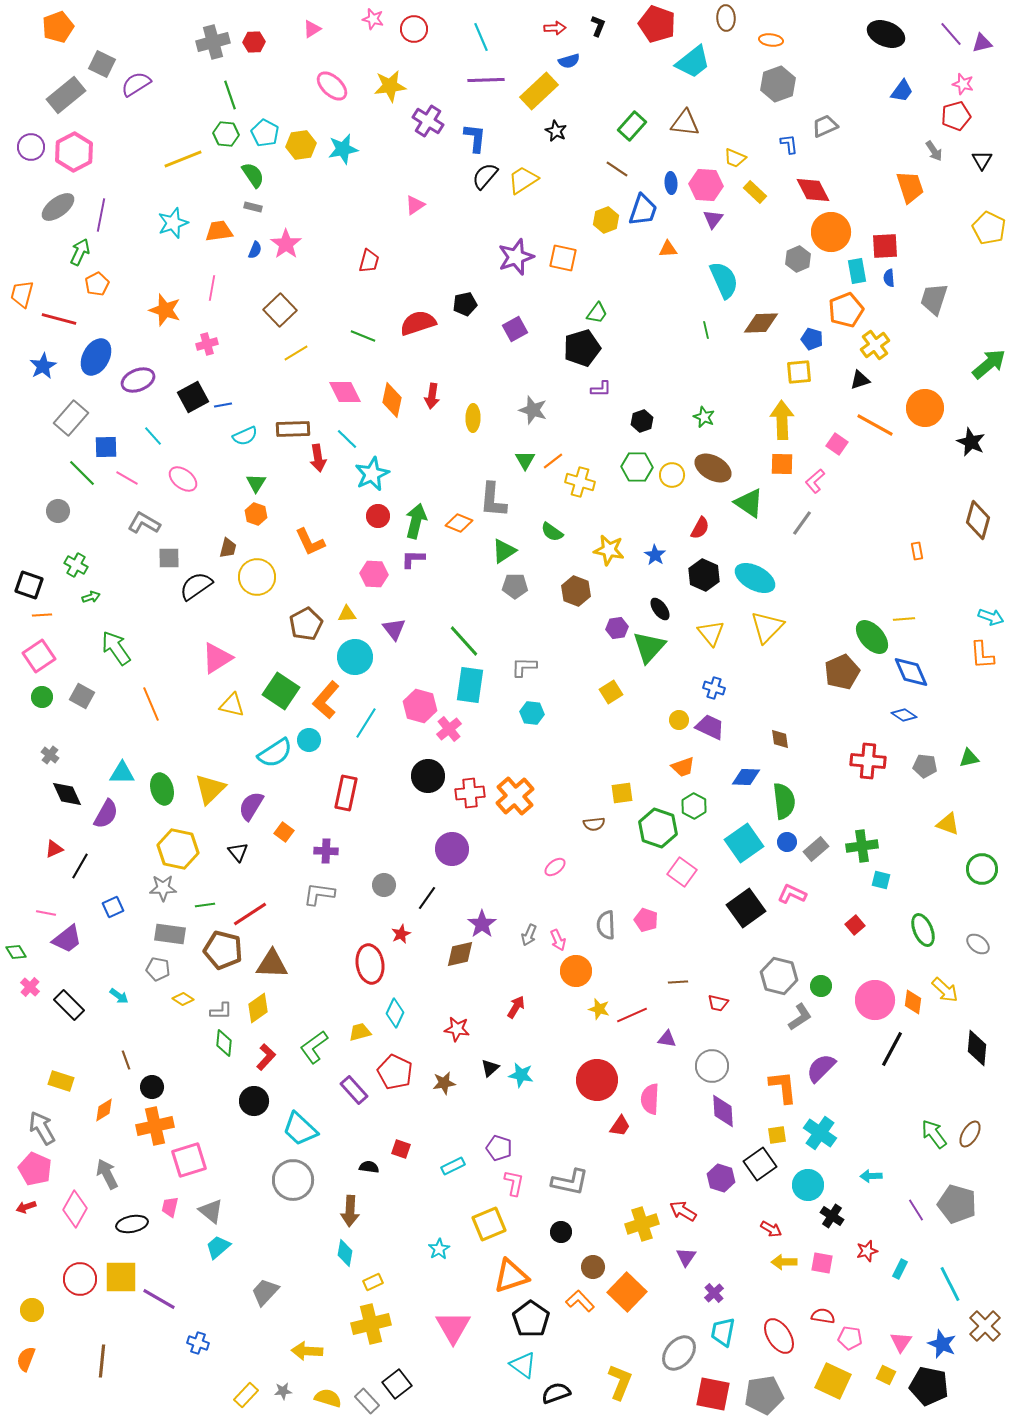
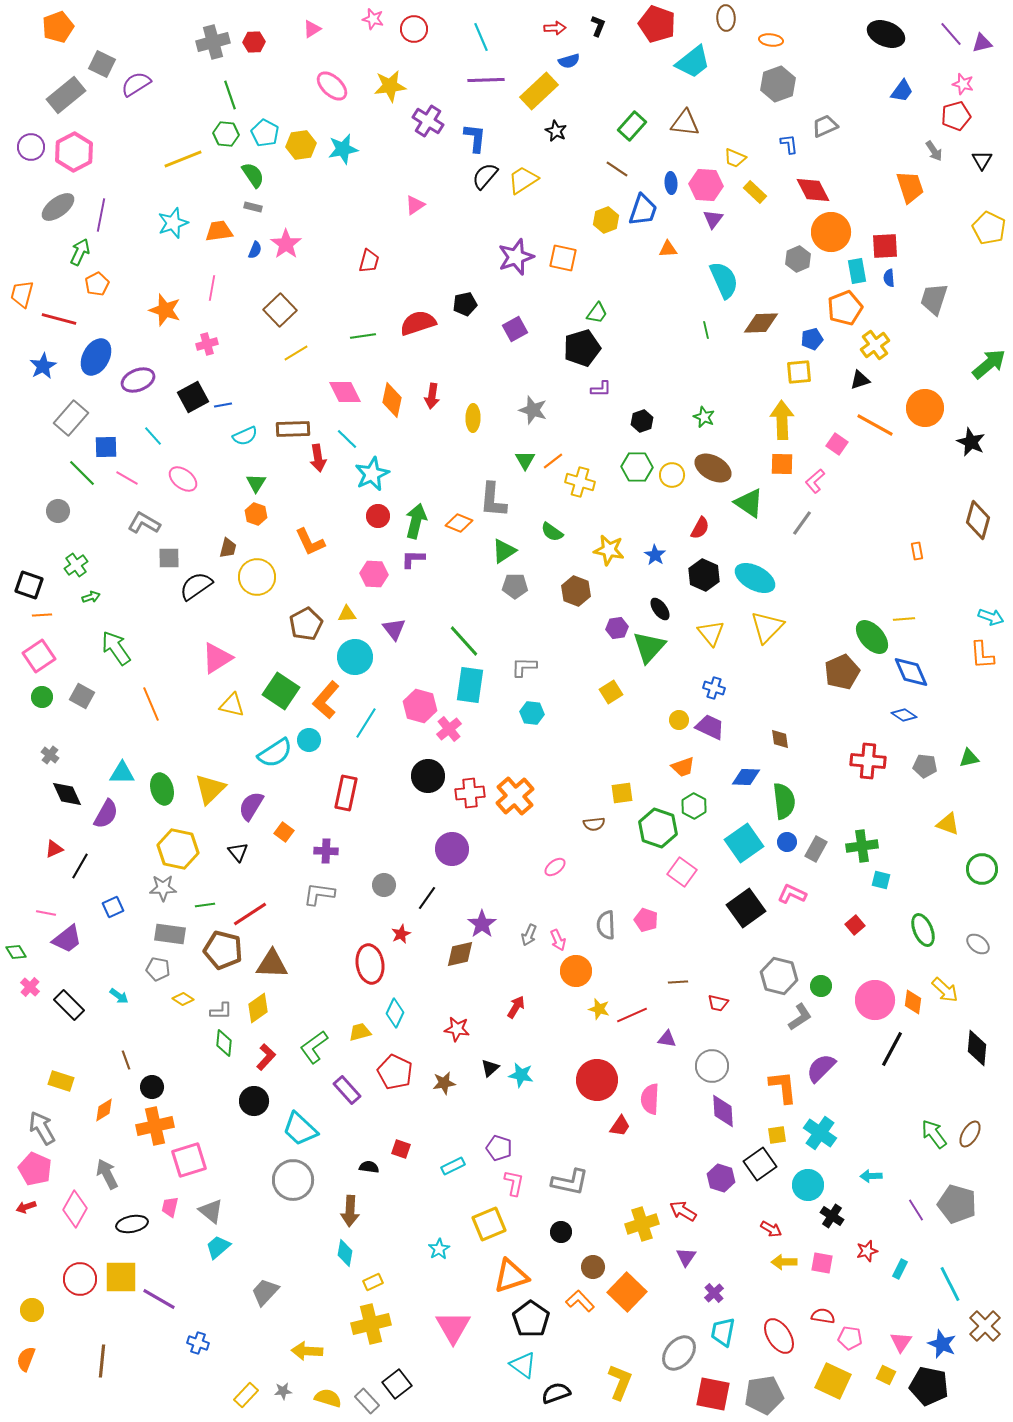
orange pentagon at (846, 310): moved 1 px left, 2 px up
green line at (363, 336): rotated 30 degrees counterclockwise
blue pentagon at (812, 339): rotated 30 degrees counterclockwise
green cross at (76, 565): rotated 25 degrees clockwise
gray rectangle at (816, 849): rotated 20 degrees counterclockwise
purple rectangle at (354, 1090): moved 7 px left
